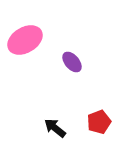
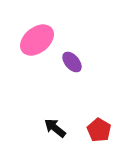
pink ellipse: moved 12 px right; rotated 8 degrees counterclockwise
red pentagon: moved 8 px down; rotated 20 degrees counterclockwise
